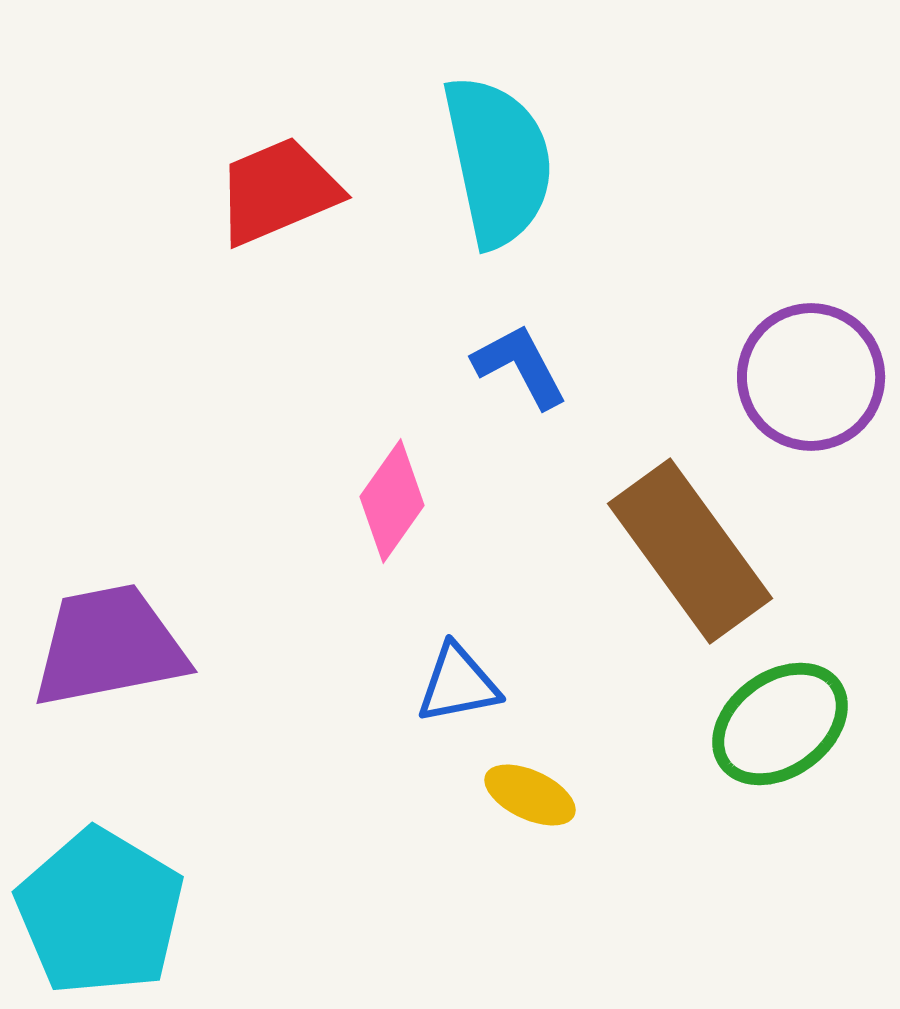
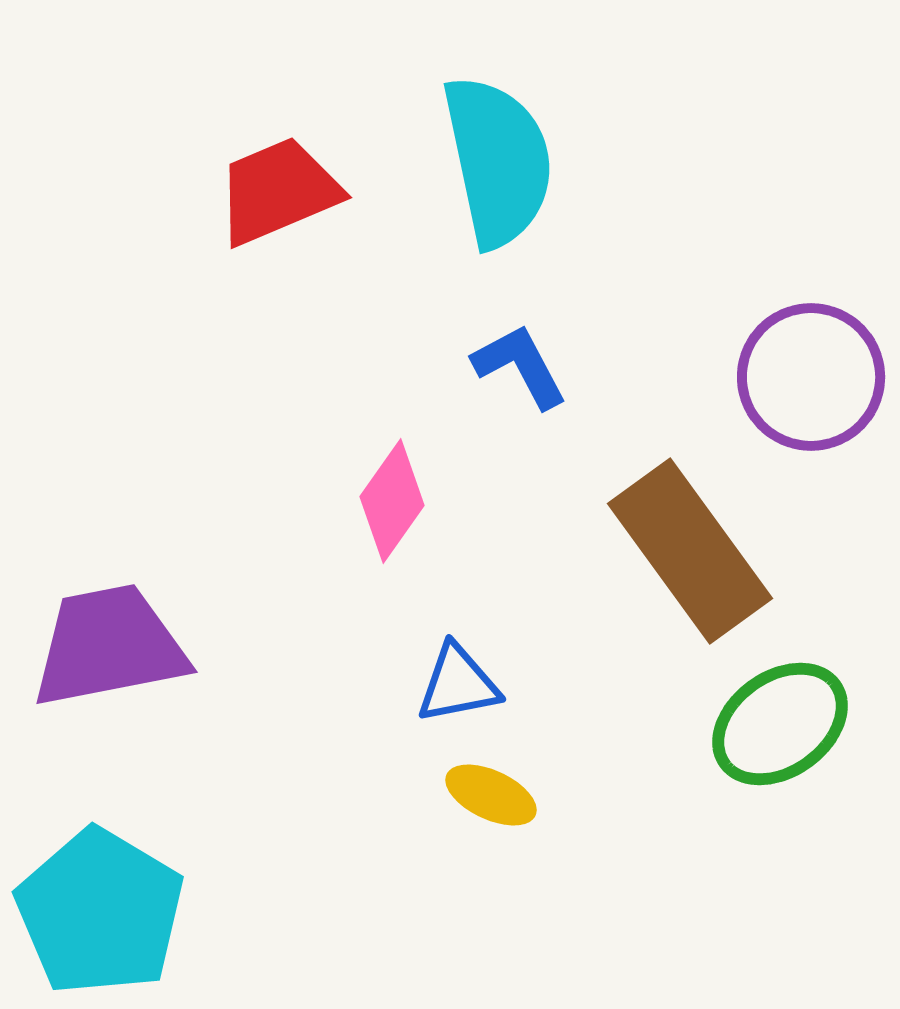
yellow ellipse: moved 39 px left
